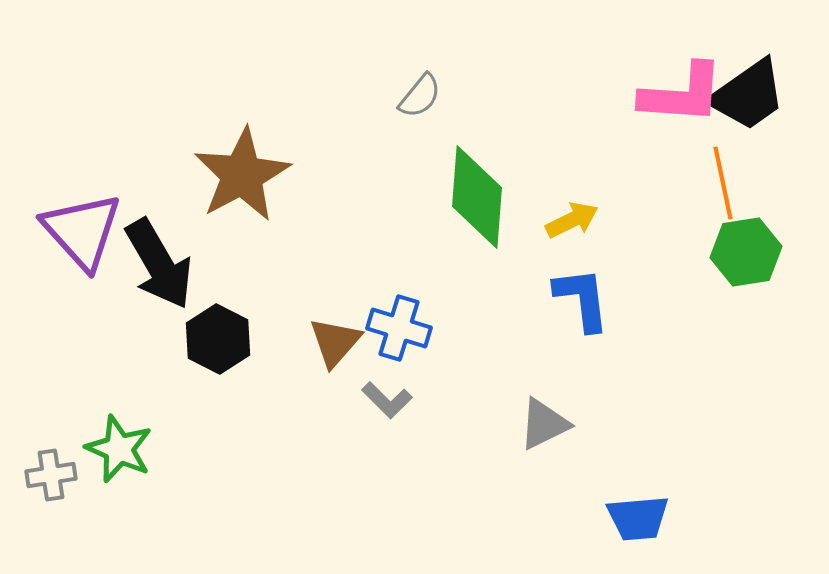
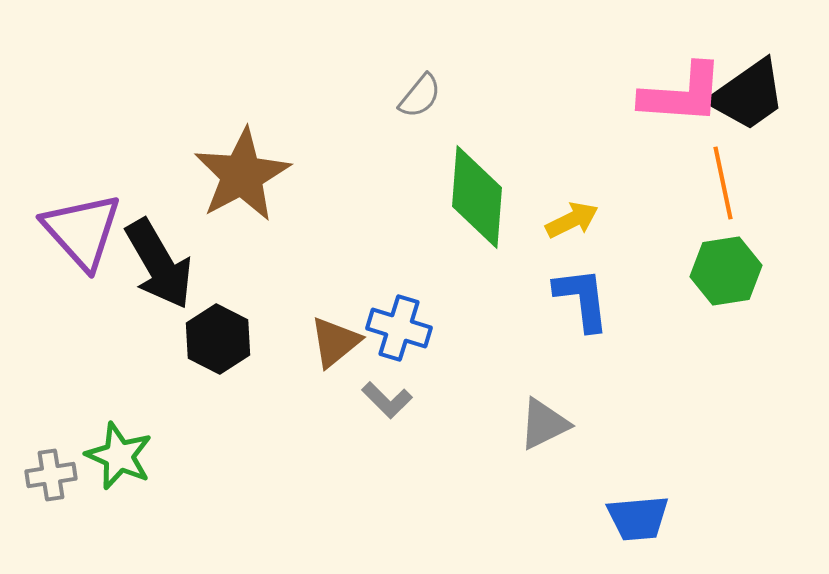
green hexagon: moved 20 px left, 19 px down
brown triangle: rotated 10 degrees clockwise
green star: moved 7 px down
